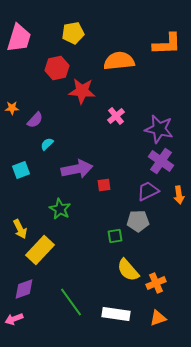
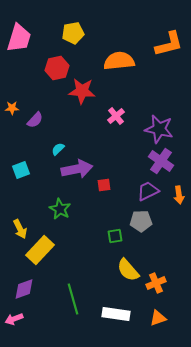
orange L-shape: moved 2 px right; rotated 12 degrees counterclockwise
cyan semicircle: moved 11 px right, 5 px down
gray pentagon: moved 3 px right
green line: moved 2 px right, 3 px up; rotated 20 degrees clockwise
